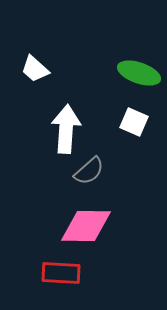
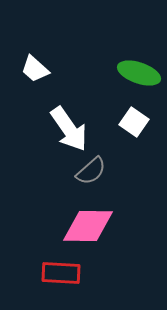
white square: rotated 12 degrees clockwise
white arrow: moved 3 px right; rotated 141 degrees clockwise
gray semicircle: moved 2 px right
pink diamond: moved 2 px right
